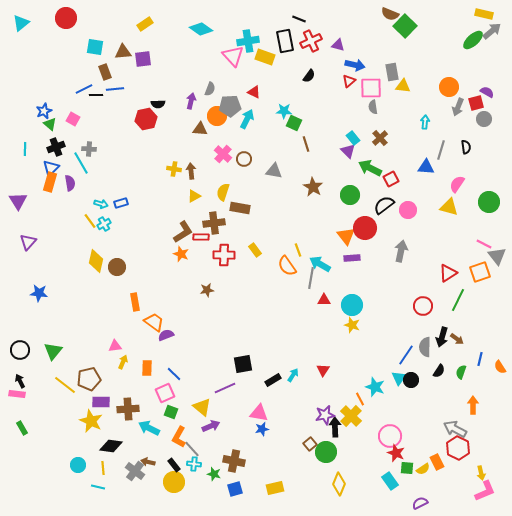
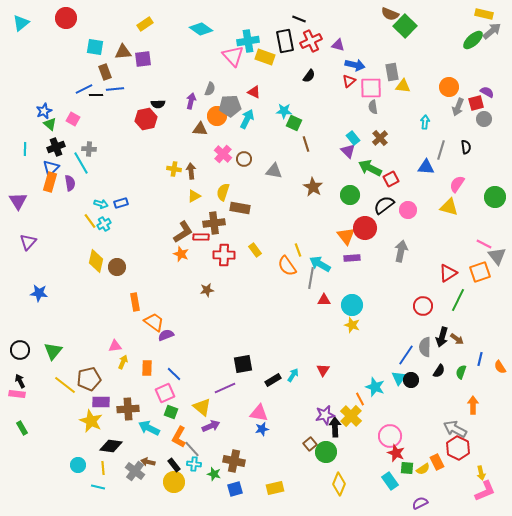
green circle at (489, 202): moved 6 px right, 5 px up
